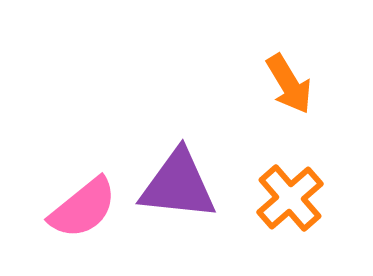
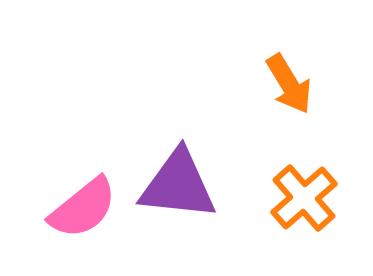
orange cross: moved 14 px right
